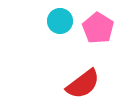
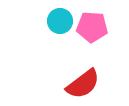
pink pentagon: moved 6 px left, 1 px up; rotated 28 degrees counterclockwise
